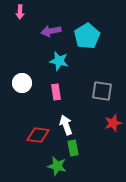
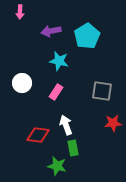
pink rectangle: rotated 42 degrees clockwise
red star: rotated 12 degrees clockwise
